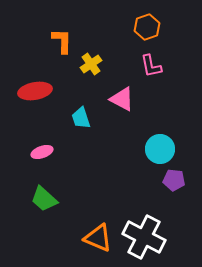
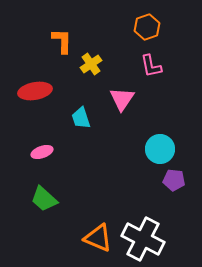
pink triangle: rotated 36 degrees clockwise
white cross: moved 1 px left, 2 px down
